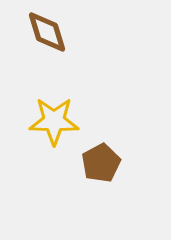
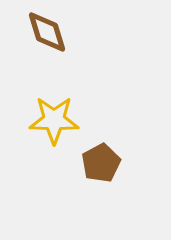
yellow star: moved 1 px up
